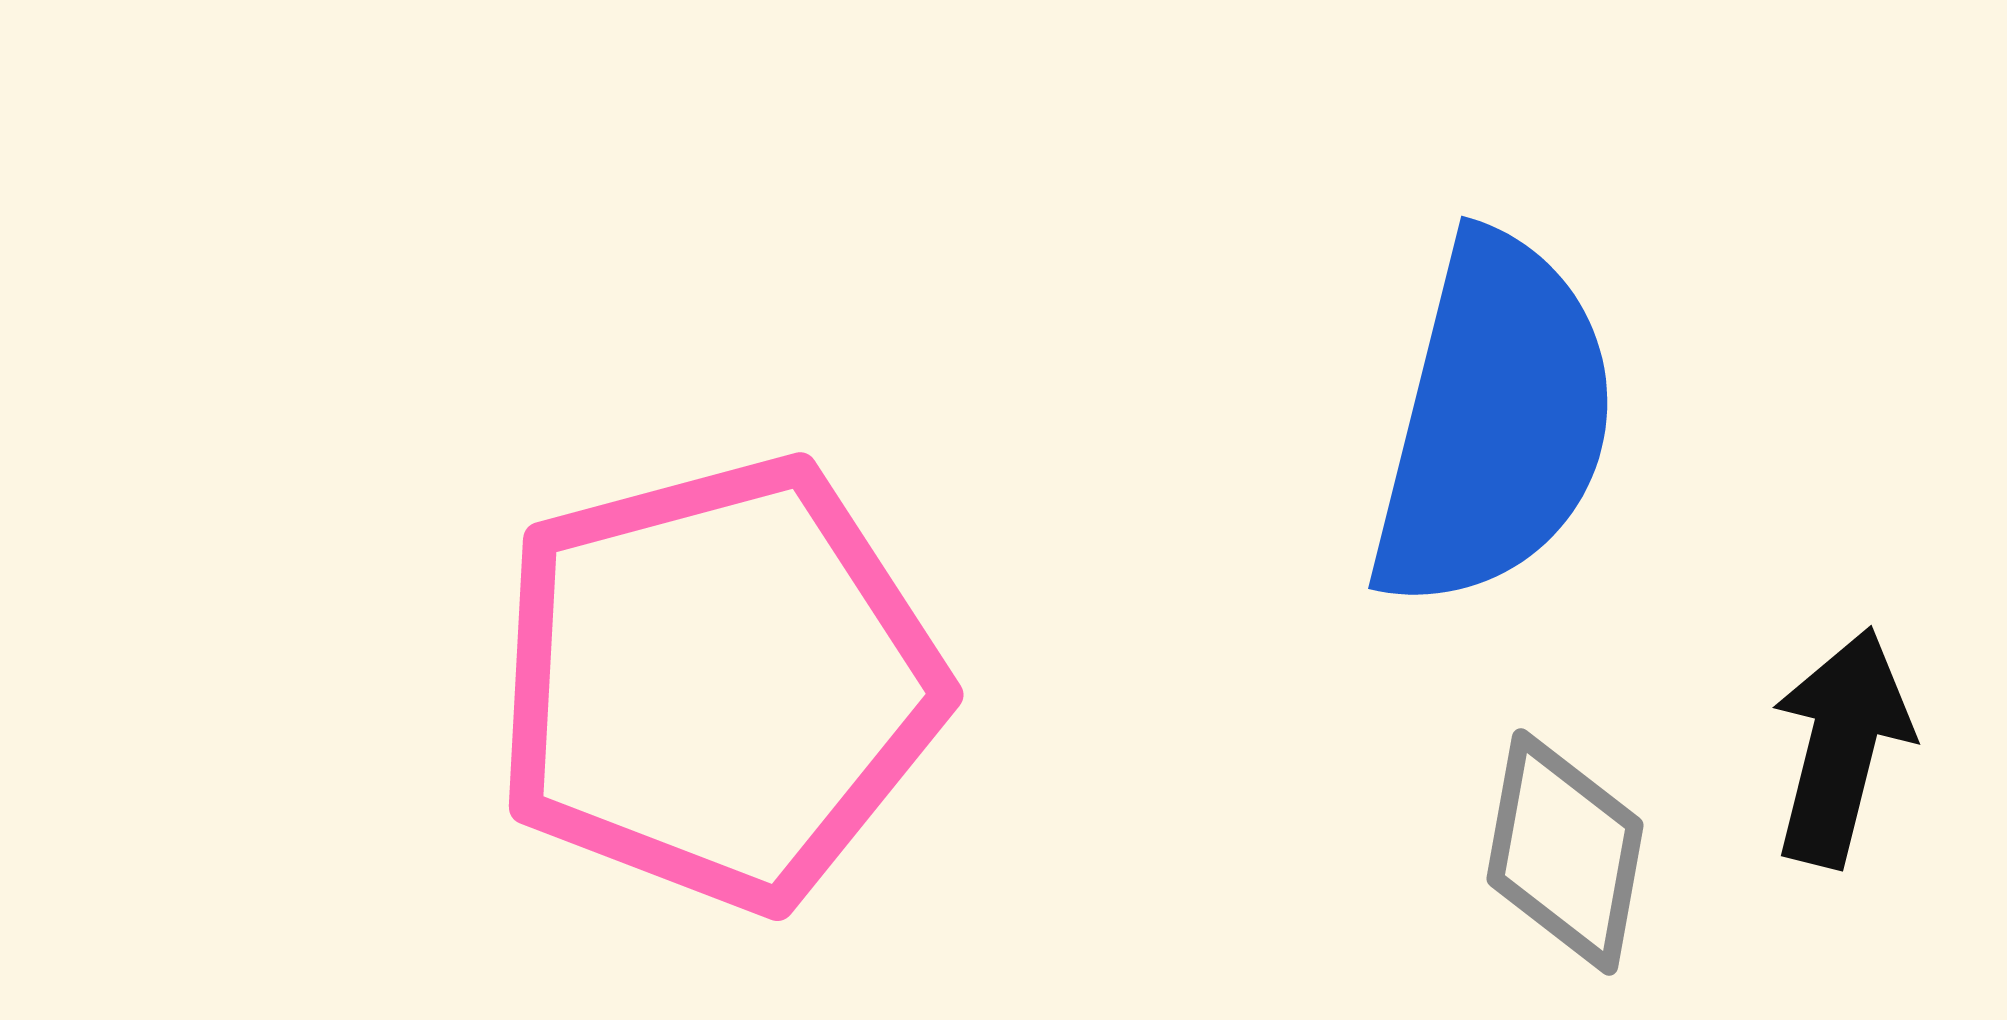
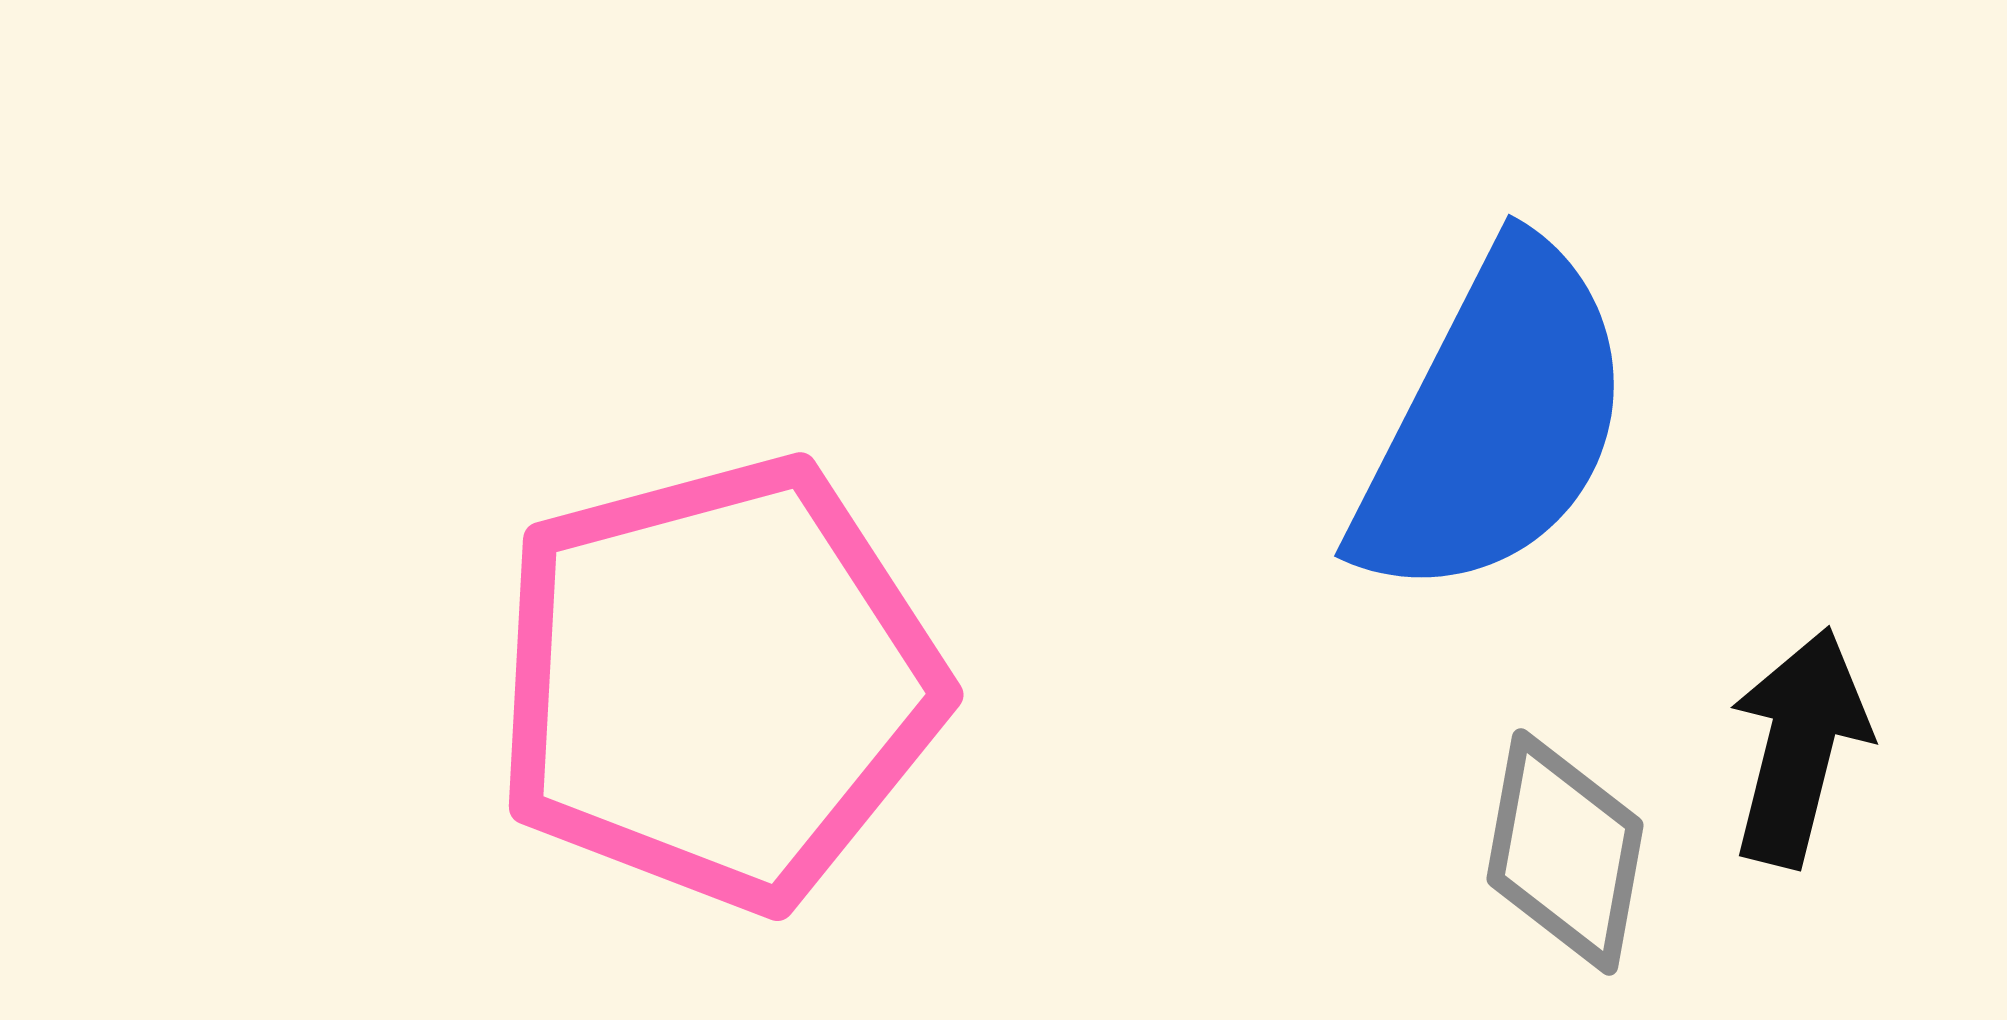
blue semicircle: rotated 13 degrees clockwise
black arrow: moved 42 px left
